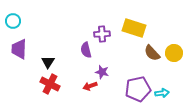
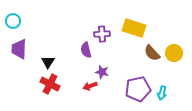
cyan arrow: rotated 112 degrees clockwise
